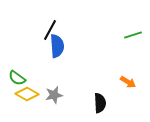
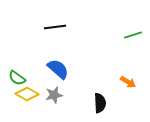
black line: moved 5 px right, 3 px up; rotated 55 degrees clockwise
blue semicircle: moved 1 px right, 23 px down; rotated 45 degrees counterclockwise
